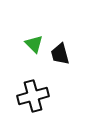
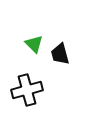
black cross: moved 6 px left, 6 px up
